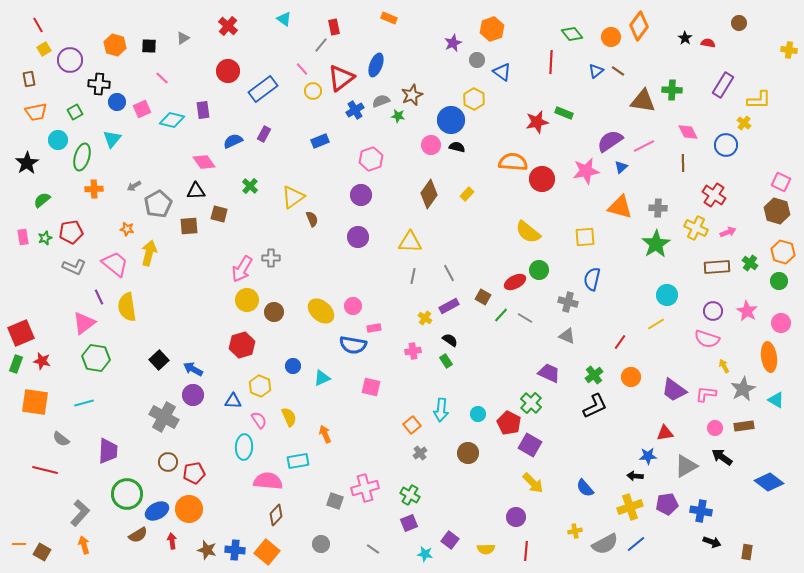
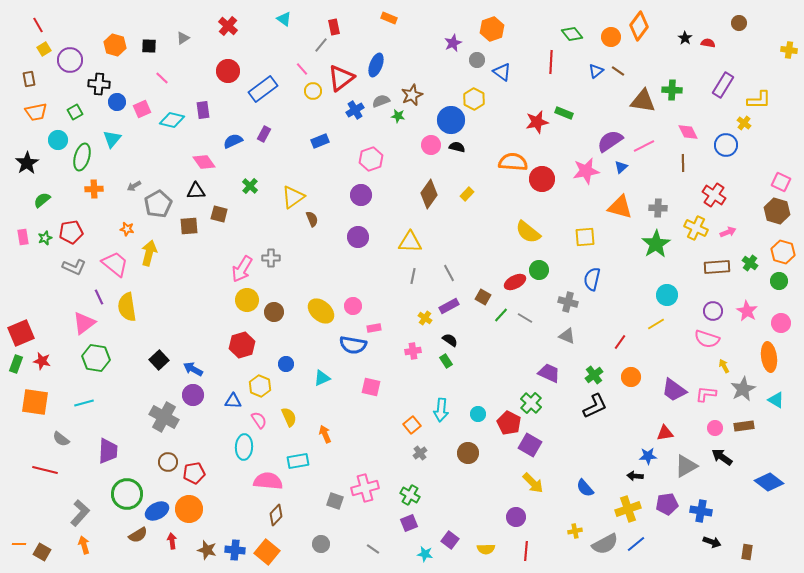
blue circle at (293, 366): moved 7 px left, 2 px up
yellow cross at (630, 507): moved 2 px left, 2 px down
